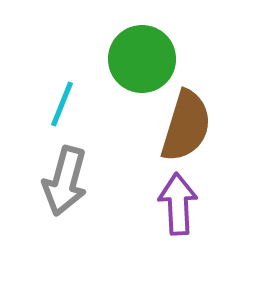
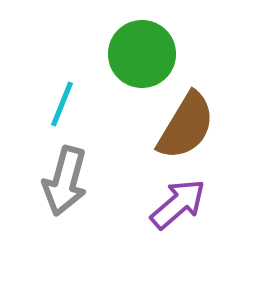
green circle: moved 5 px up
brown semicircle: rotated 14 degrees clockwise
purple arrow: rotated 52 degrees clockwise
